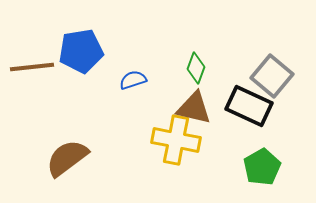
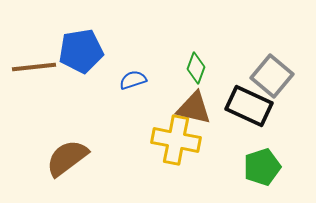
brown line: moved 2 px right
green pentagon: rotated 12 degrees clockwise
